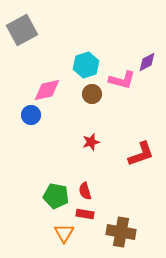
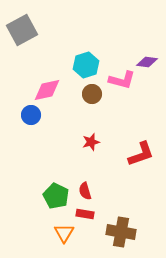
purple diamond: rotated 35 degrees clockwise
green pentagon: rotated 15 degrees clockwise
